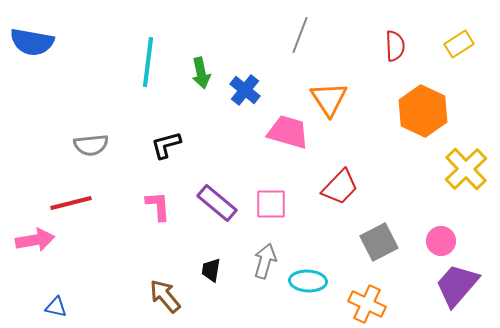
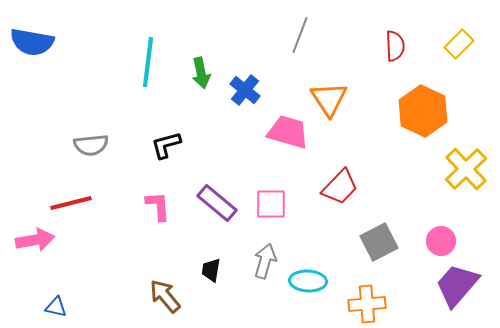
yellow rectangle: rotated 12 degrees counterclockwise
orange cross: rotated 30 degrees counterclockwise
